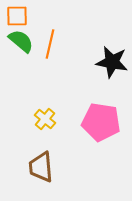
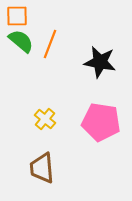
orange line: rotated 8 degrees clockwise
black star: moved 12 px left
brown trapezoid: moved 1 px right, 1 px down
